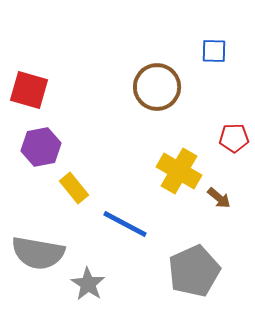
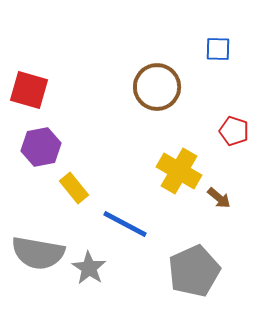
blue square: moved 4 px right, 2 px up
red pentagon: moved 7 px up; rotated 20 degrees clockwise
gray star: moved 1 px right, 16 px up
